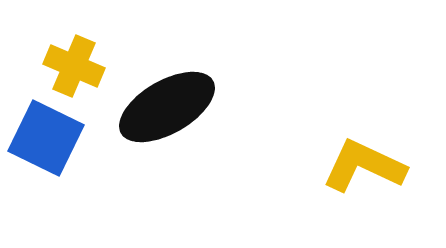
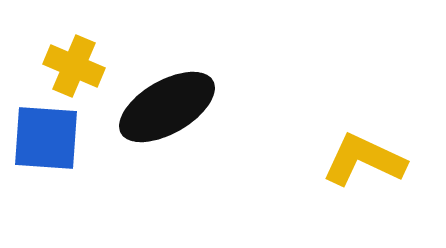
blue square: rotated 22 degrees counterclockwise
yellow L-shape: moved 6 px up
